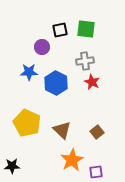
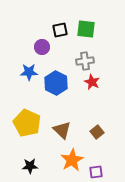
black star: moved 18 px right
